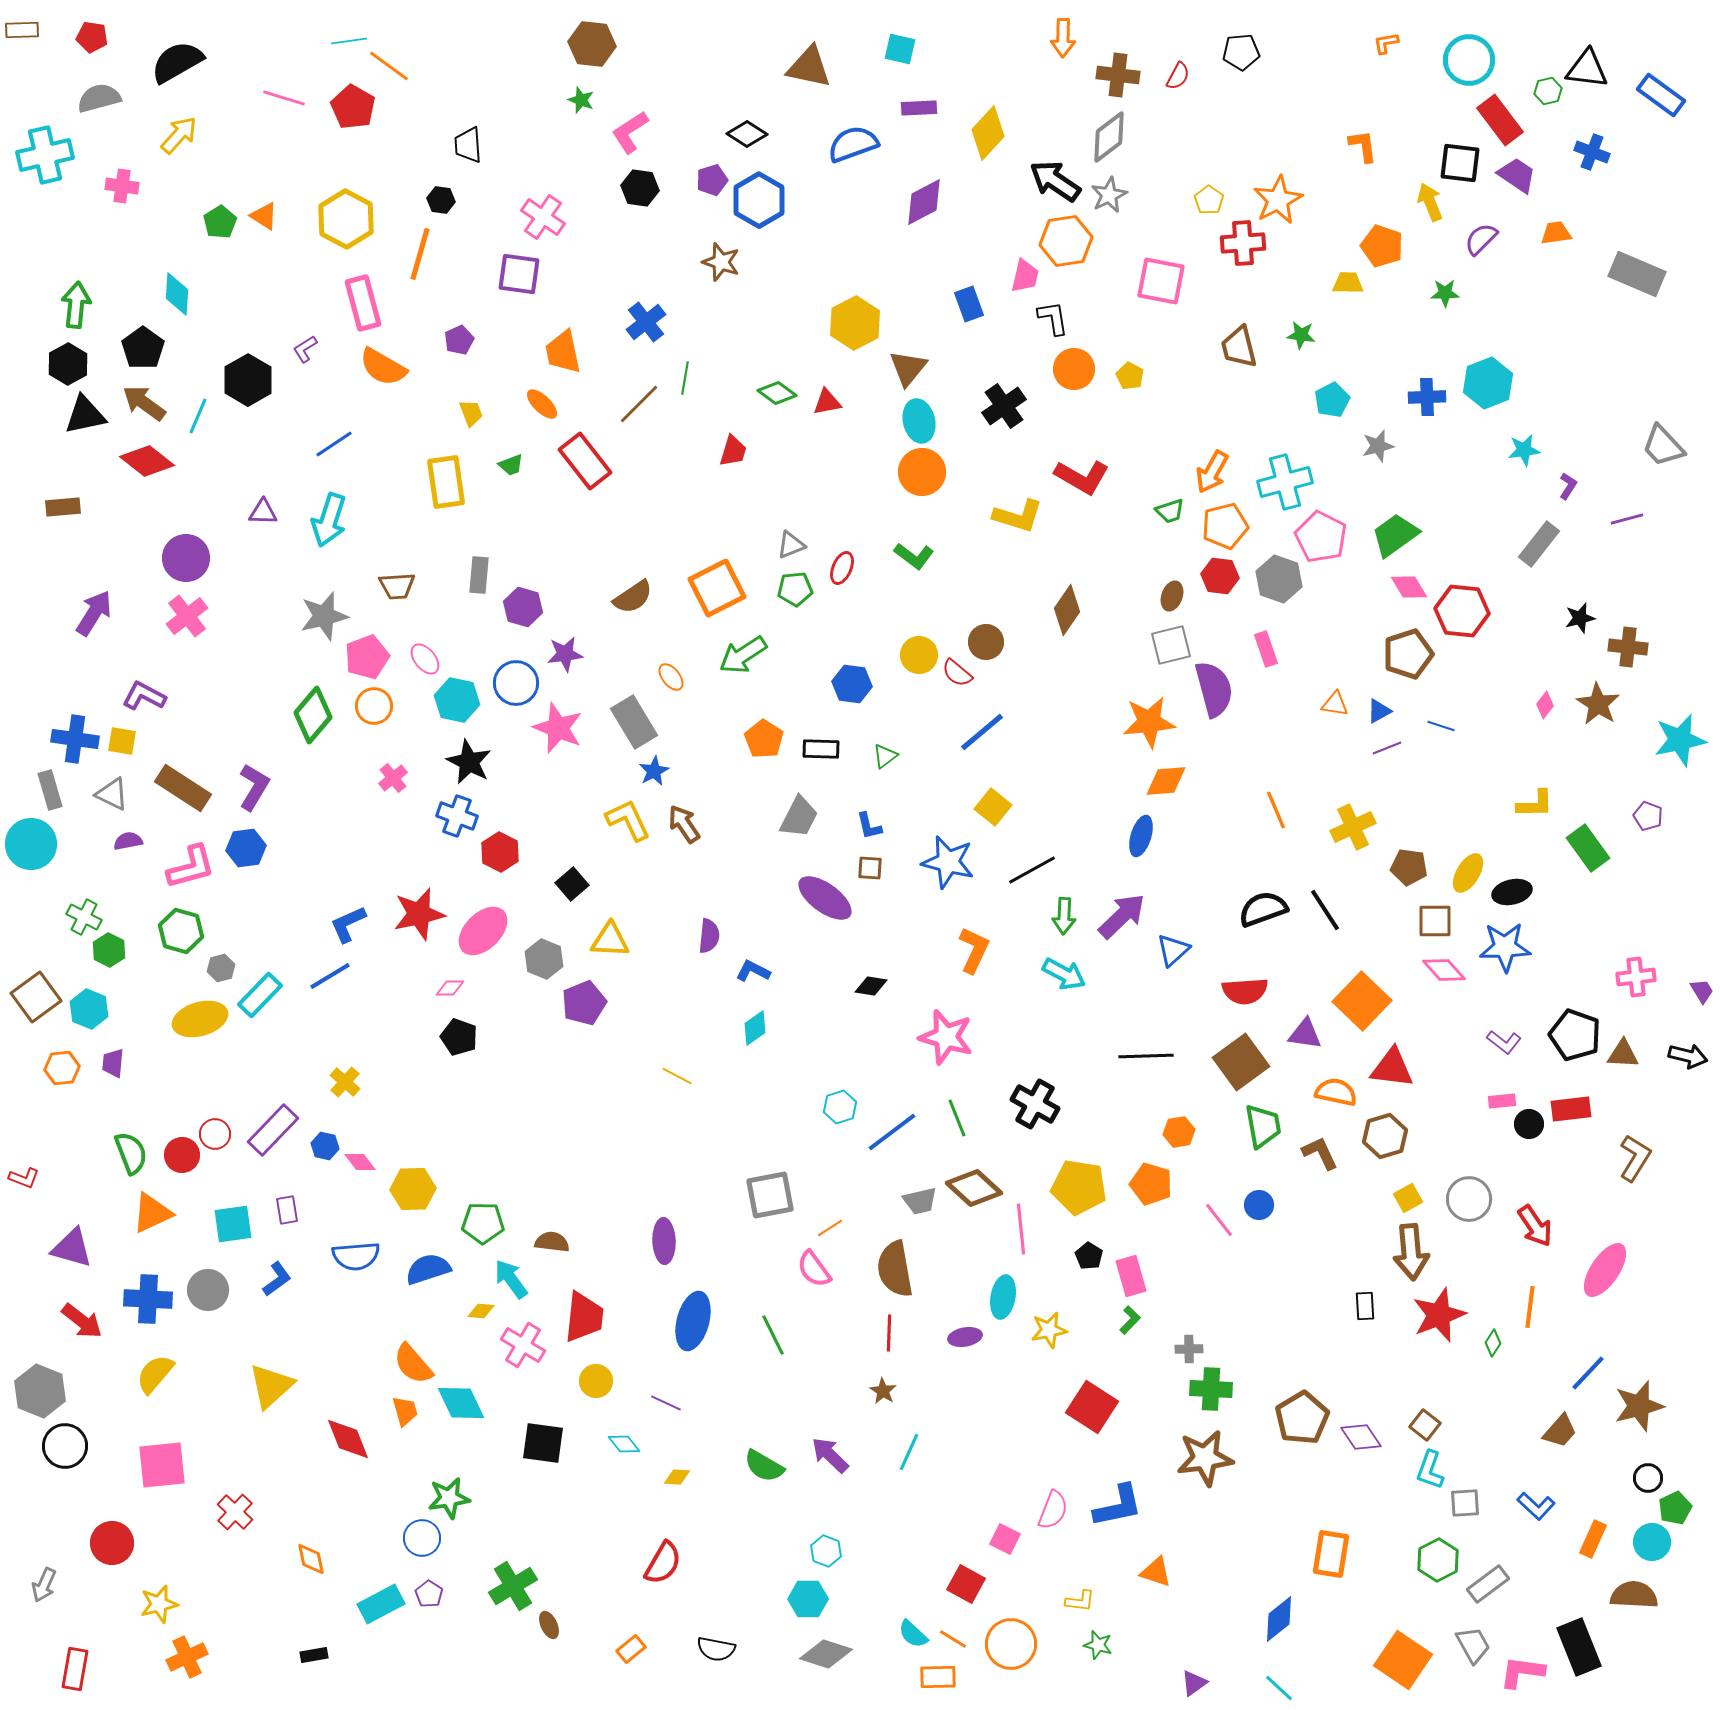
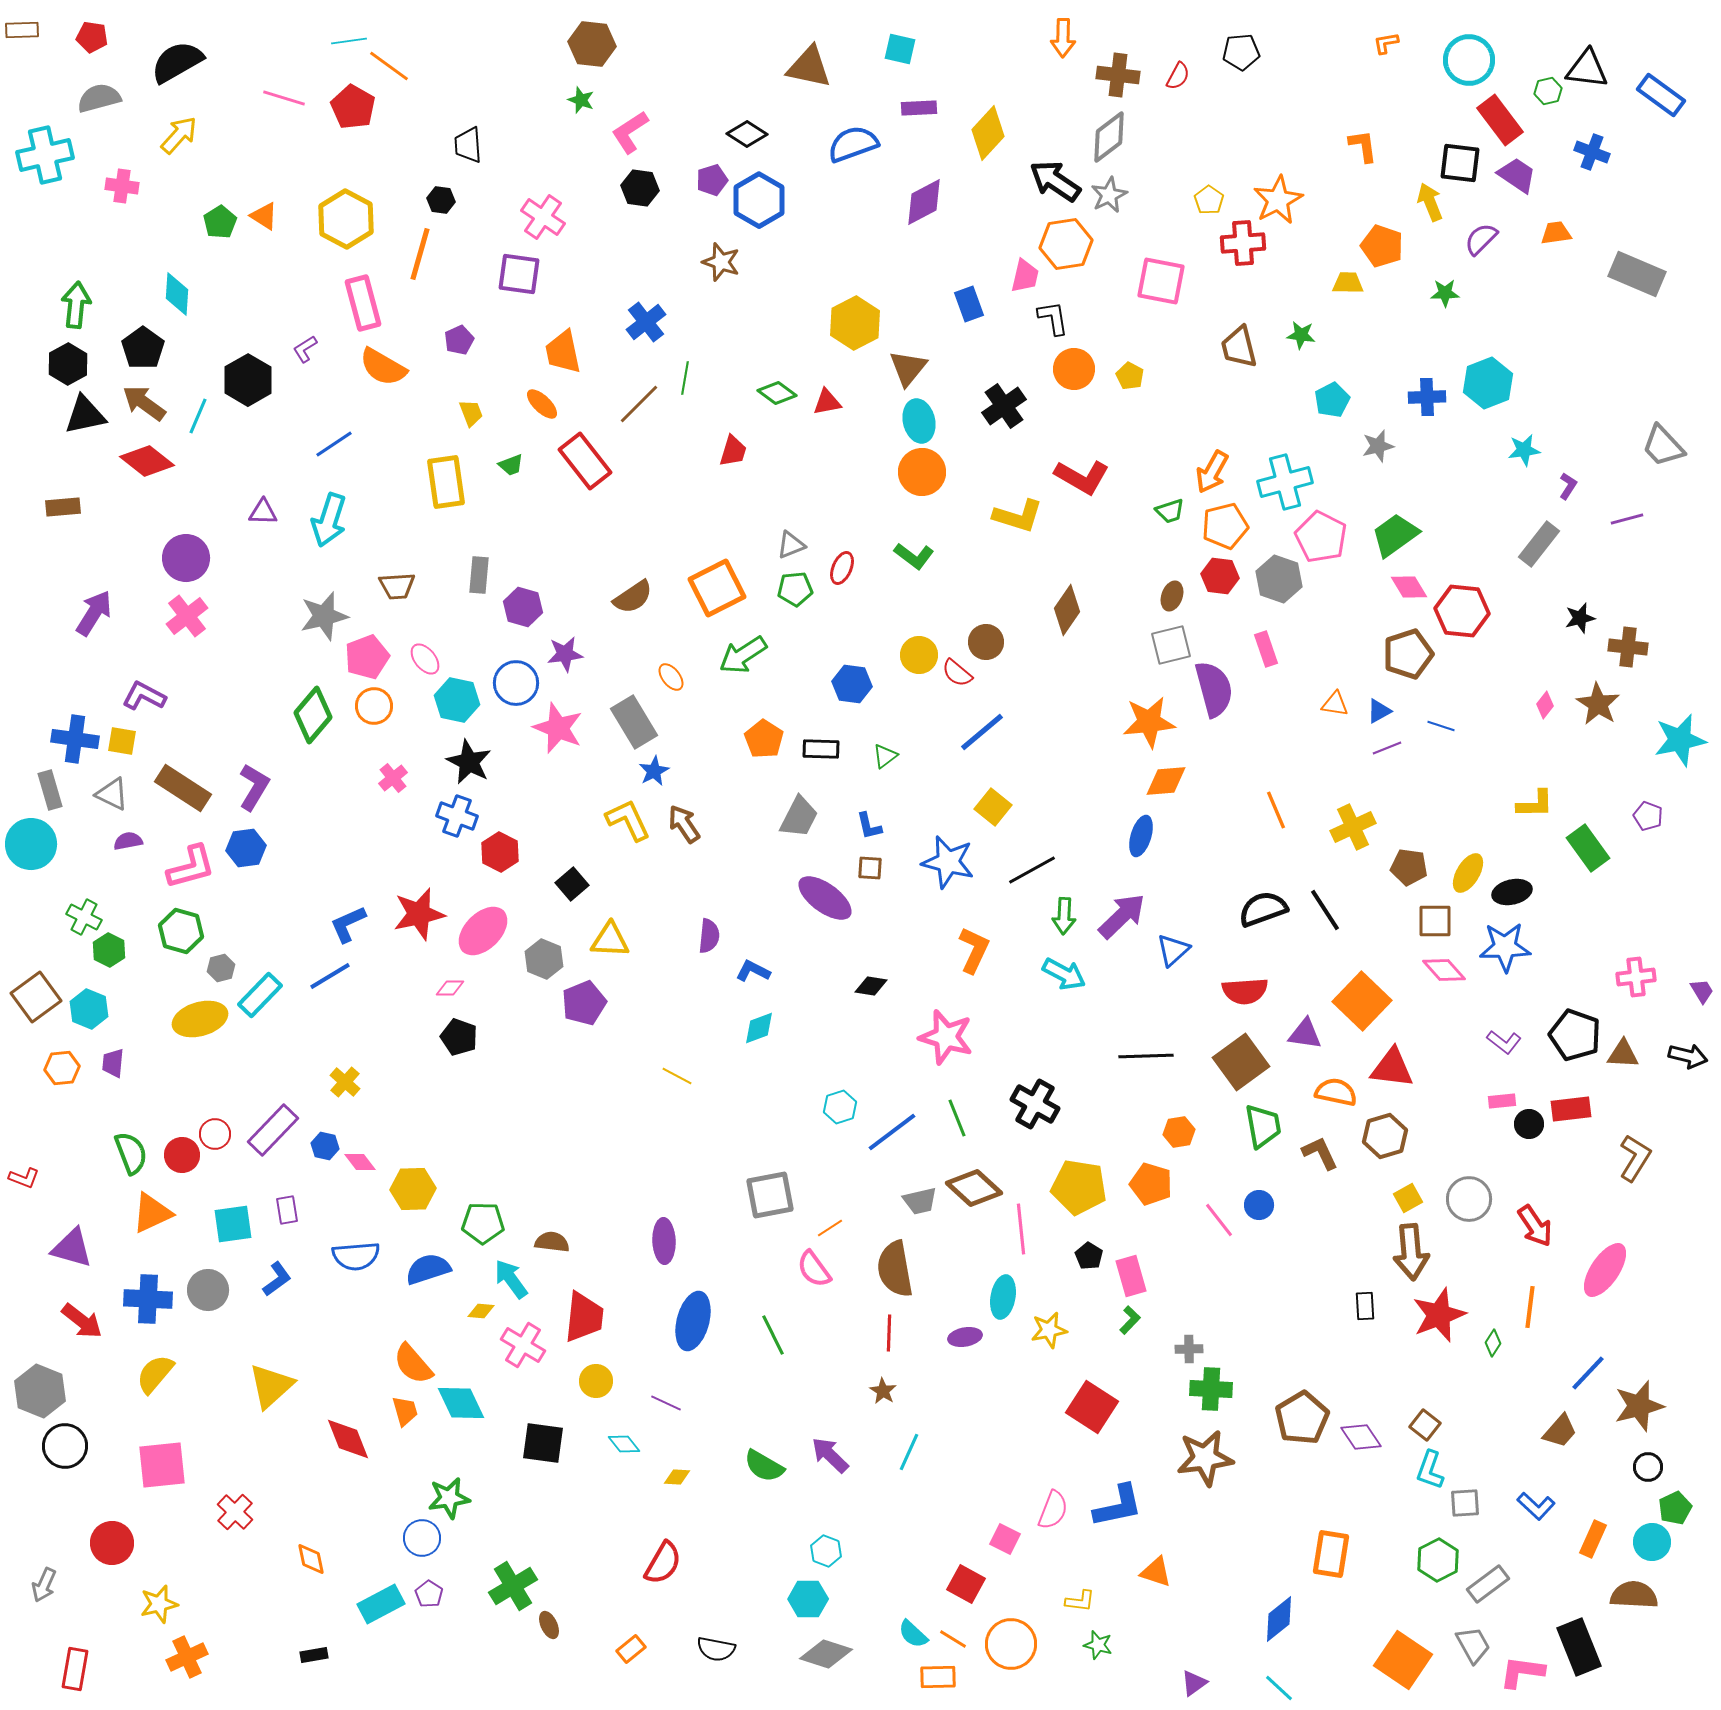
orange hexagon at (1066, 241): moved 3 px down
cyan diamond at (755, 1028): moved 4 px right; rotated 15 degrees clockwise
black circle at (1648, 1478): moved 11 px up
